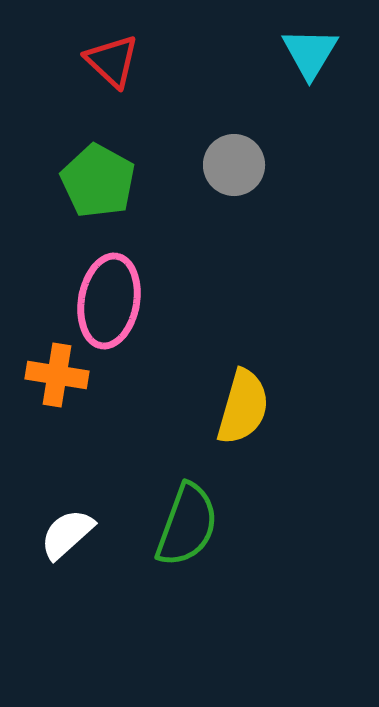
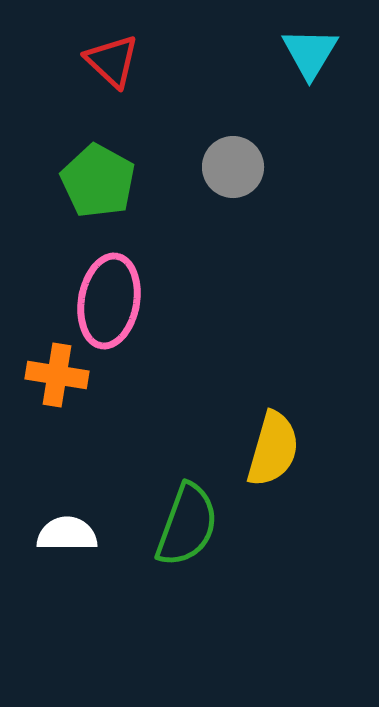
gray circle: moved 1 px left, 2 px down
yellow semicircle: moved 30 px right, 42 px down
white semicircle: rotated 42 degrees clockwise
